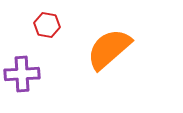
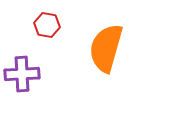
orange semicircle: moved 3 px left, 1 px up; rotated 33 degrees counterclockwise
